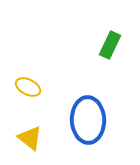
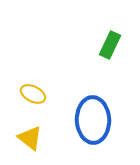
yellow ellipse: moved 5 px right, 7 px down
blue ellipse: moved 5 px right
